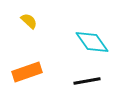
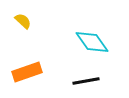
yellow semicircle: moved 6 px left
black line: moved 1 px left
